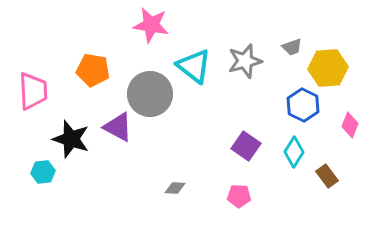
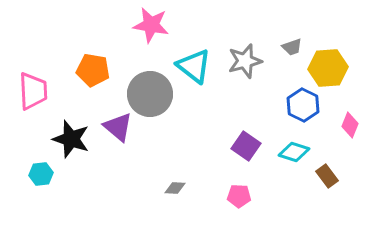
purple triangle: rotated 12 degrees clockwise
cyan diamond: rotated 76 degrees clockwise
cyan hexagon: moved 2 px left, 2 px down
